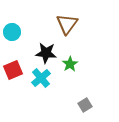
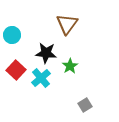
cyan circle: moved 3 px down
green star: moved 2 px down
red square: moved 3 px right; rotated 24 degrees counterclockwise
